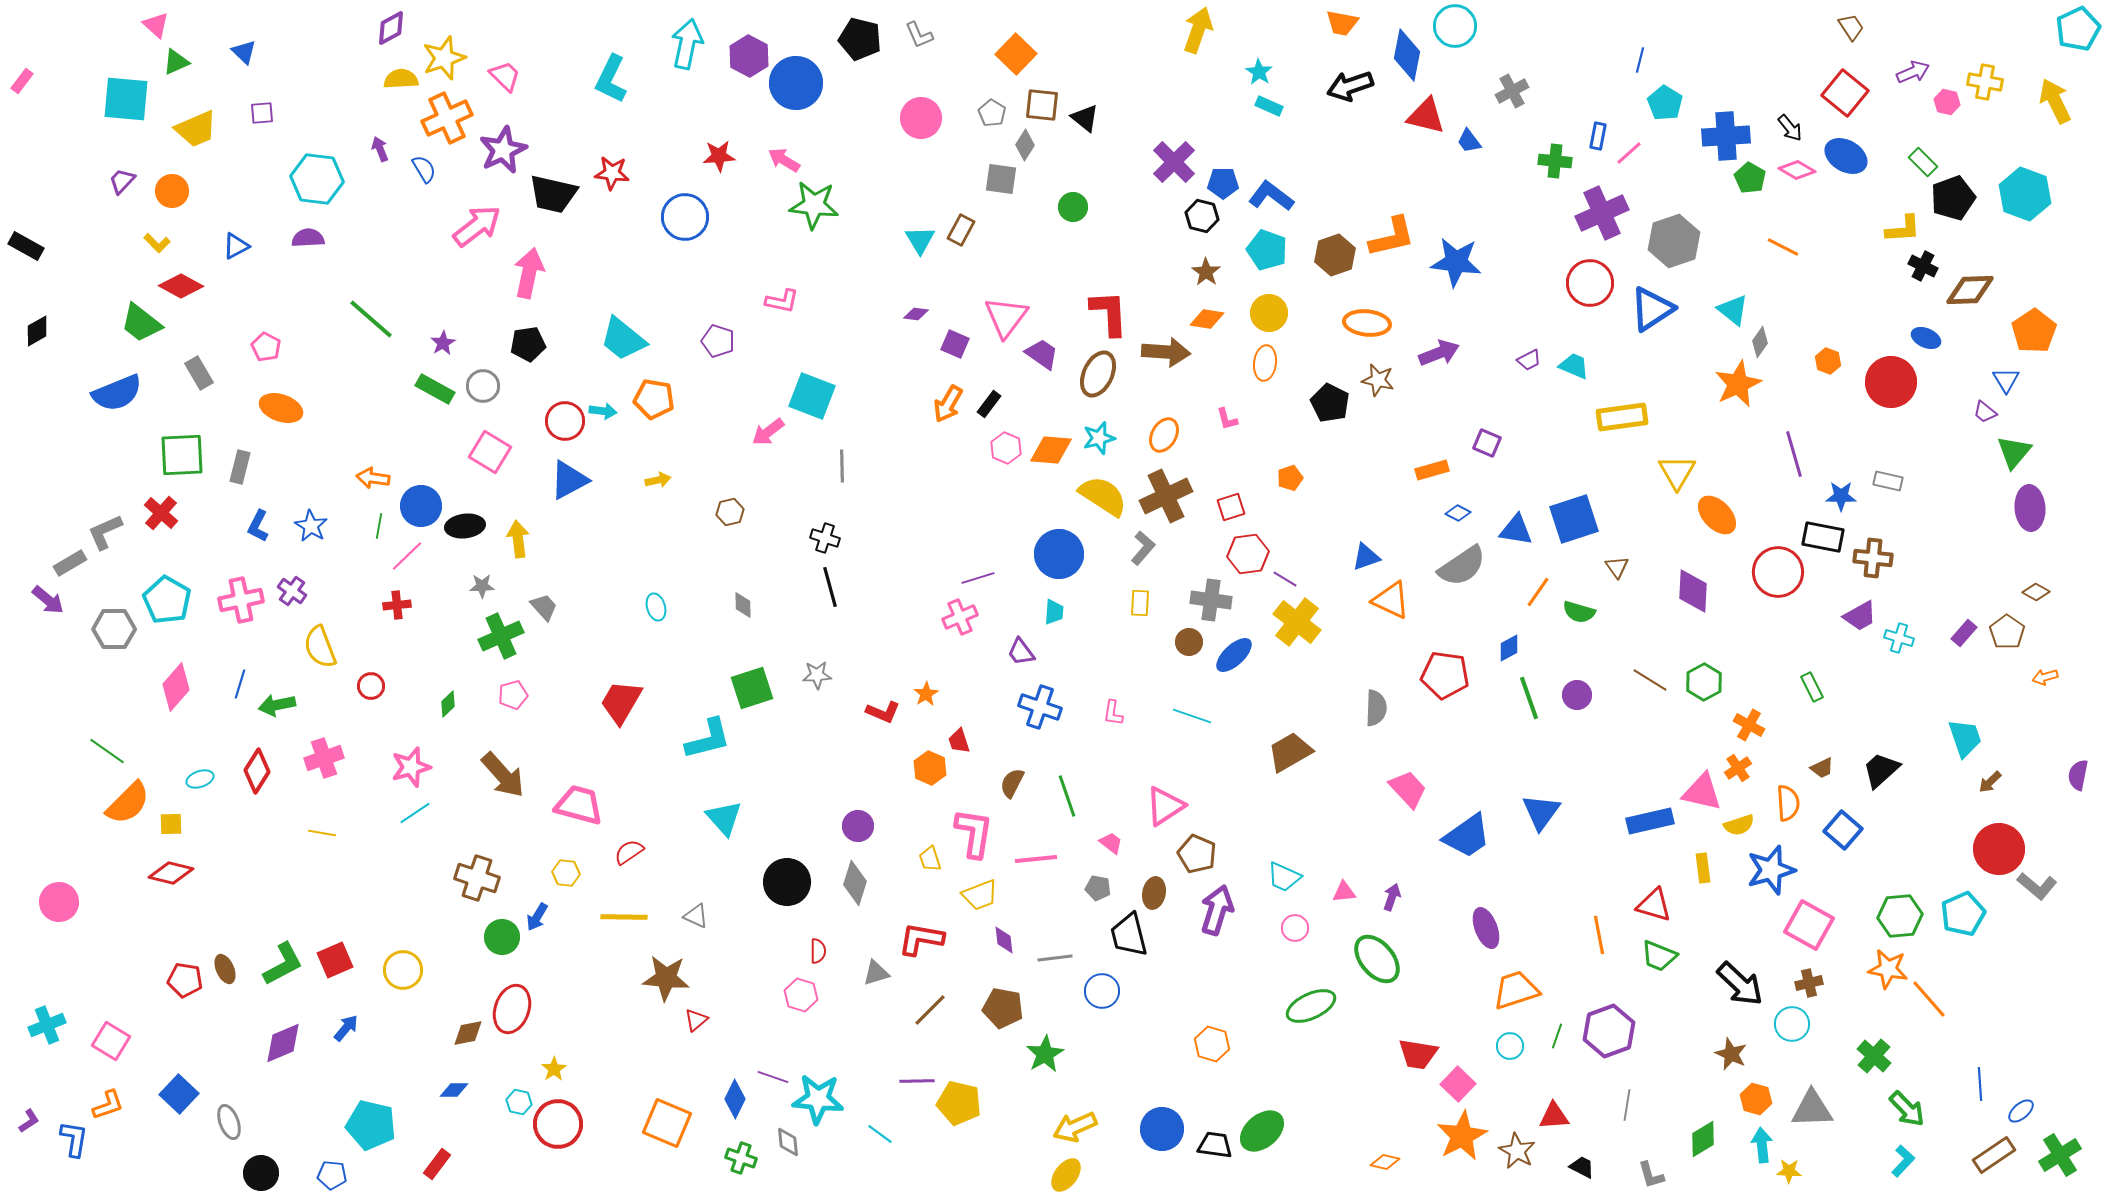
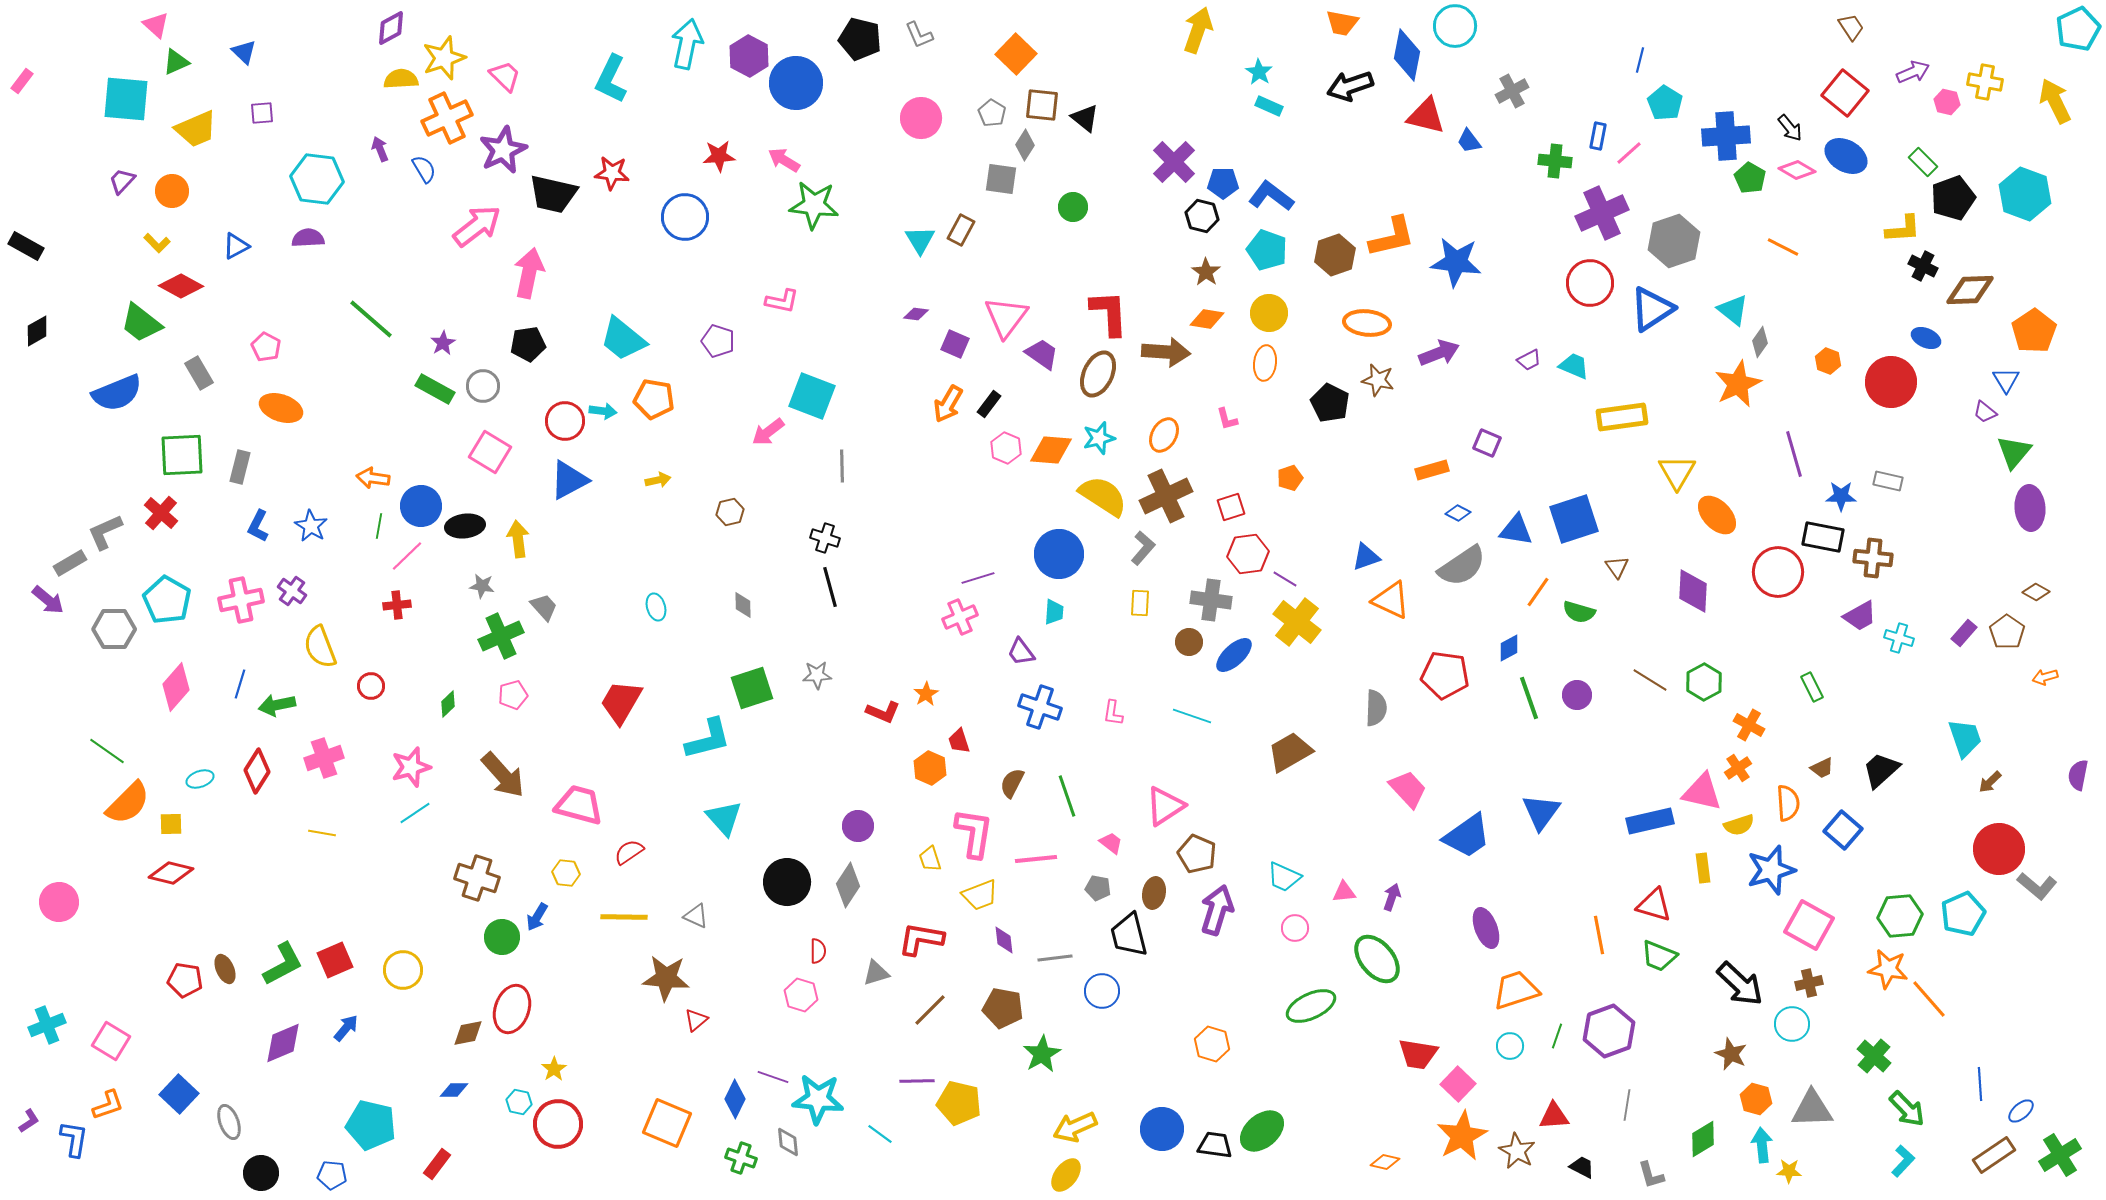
gray star at (482, 586): rotated 10 degrees clockwise
gray diamond at (855, 883): moved 7 px left, 2 px down; rotated 15 degrees clockwise
green star at (1045, 1054): moved 3 px left
